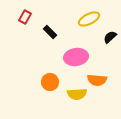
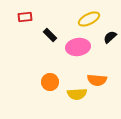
red rectangle: rotated 56 degrees clockwise
black rectangle: moved 3 px down
pink ellipse: moved 2 px right, 10 px up
